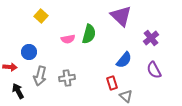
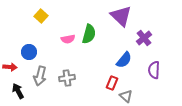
purple cross: moved 7 px left
purple semicircle: rotated 30 degrees clockwise
red rectangle: rotated 40 degrees clockwise
